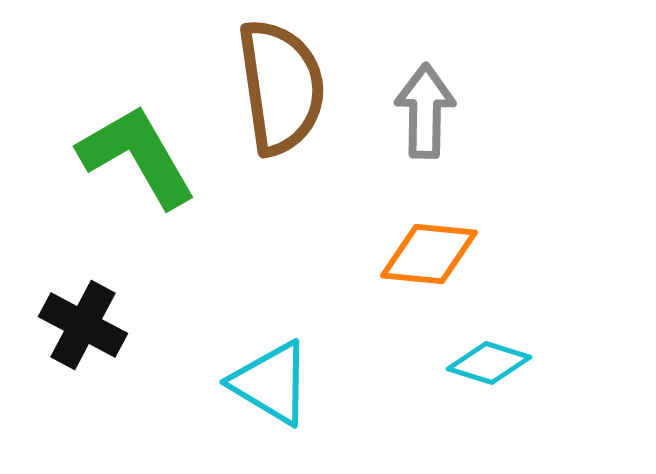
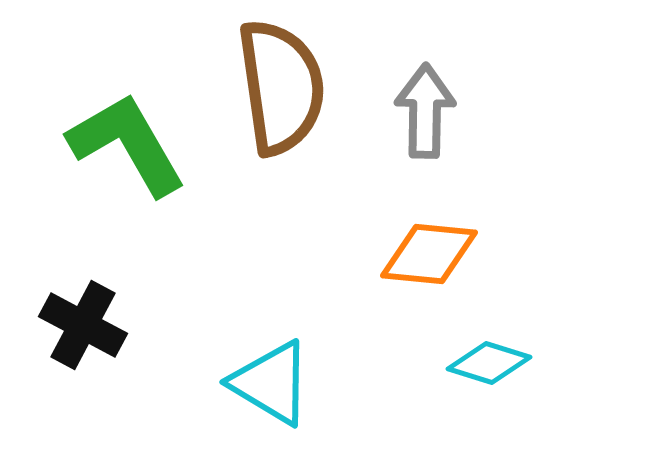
green L-shape: moved 10 px left, 12 px up
